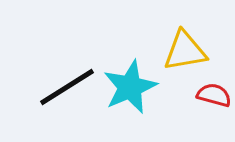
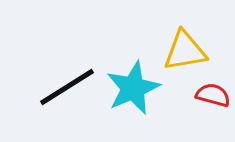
cyan star: moved 3 px right, 1 px down
red semicircle: moved 1 px left
